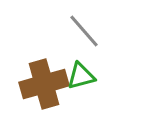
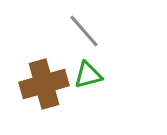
green triangle: moved 7 px right, 1 px up
